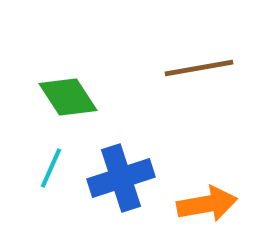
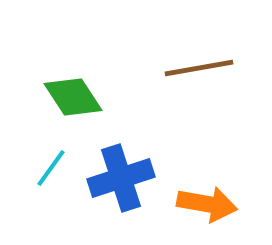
green diamond: moved 5 px right
cyan line: rotated 12 degrees clockwise
orange arrow: rotated 20 degrees clockwise
